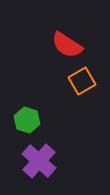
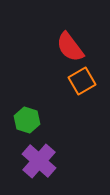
red semicircle: moved 3 px right, 2 px down; rotated 20 degrees clockwise
